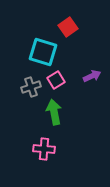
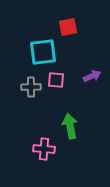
red square: rotated 24 degrees clockwise
cyan square: rotated 24 degrees counterclockwise
pink square: rotated 36 degrees clockwise
gray cross: rotated 18 degrees clockwise
green arrow: moved 16 px right, 14 px down
